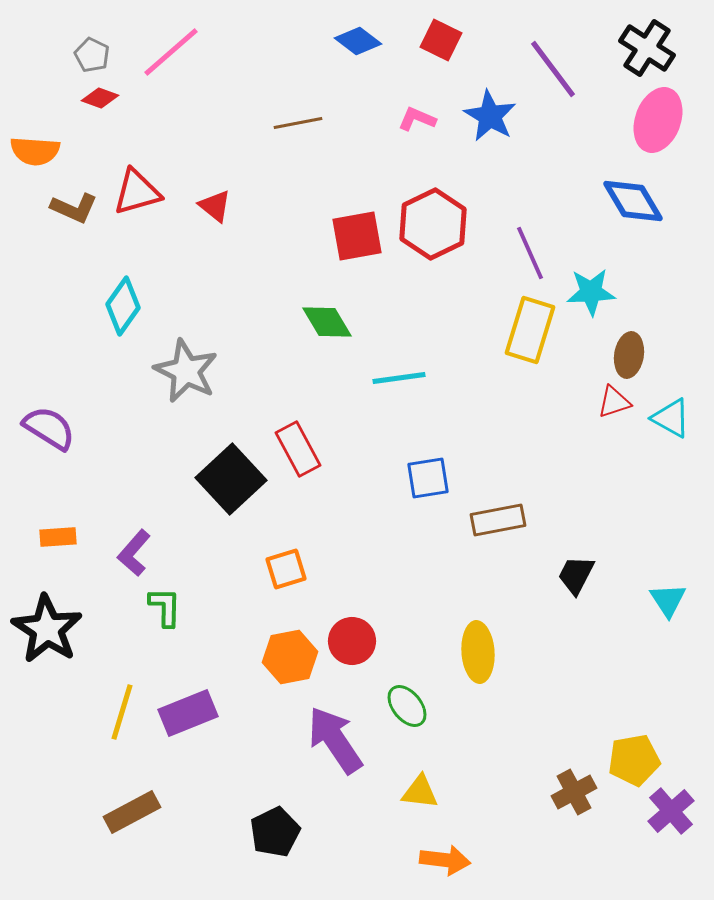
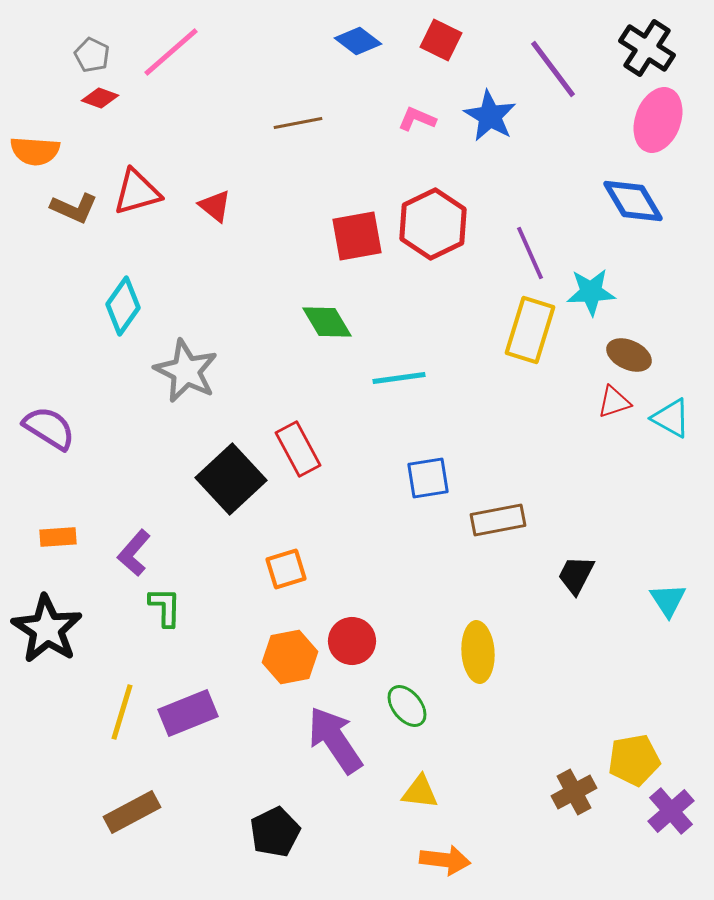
brown ellipse at (629, 355): rotated 75 degrees counterclockwise
